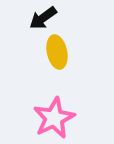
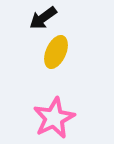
yellow ellipse: moved 1 px left; rotated 36 degrees clockwise
